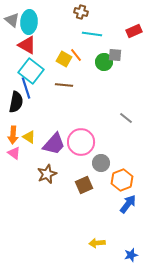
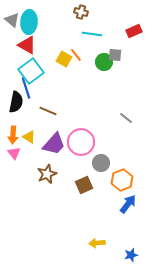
cyan square: rotated 15 degrees clockwise
brown line: moved 16 px left, 26 px down; rotated 18 degrees clockwise
pink triangle: rotated 16 degrees clockwise
